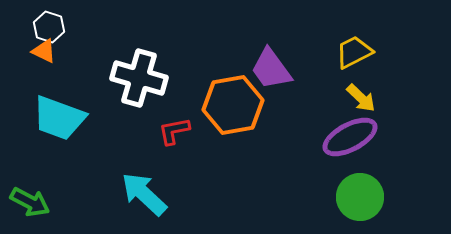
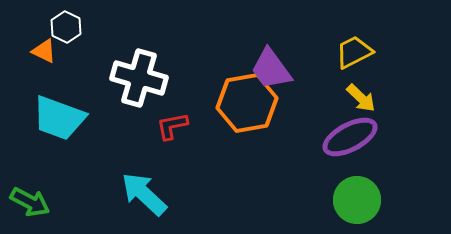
white hexagon: moved 17 px right; rotated 8 degrees clockwise
orange hexagon: moved 14 px right, 2 px up
red L-shape: moved 2 px left, 5 px up
green circle: moved 3 px left, 3 px down
